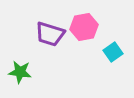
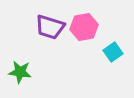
purple trapezoid: moved 7 px up
